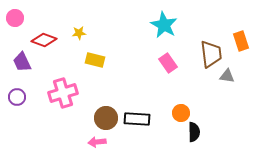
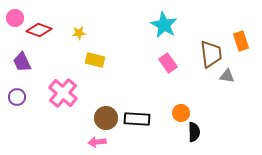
red diamond: moved 5 px left, 10 px up
pink cross: rotated 32 degrees counterclockwise
